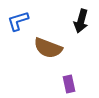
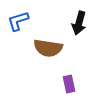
black arrow: moved 2 px left, 2 px down
brown semicircle: rotated 12 degrees counterclockwise
